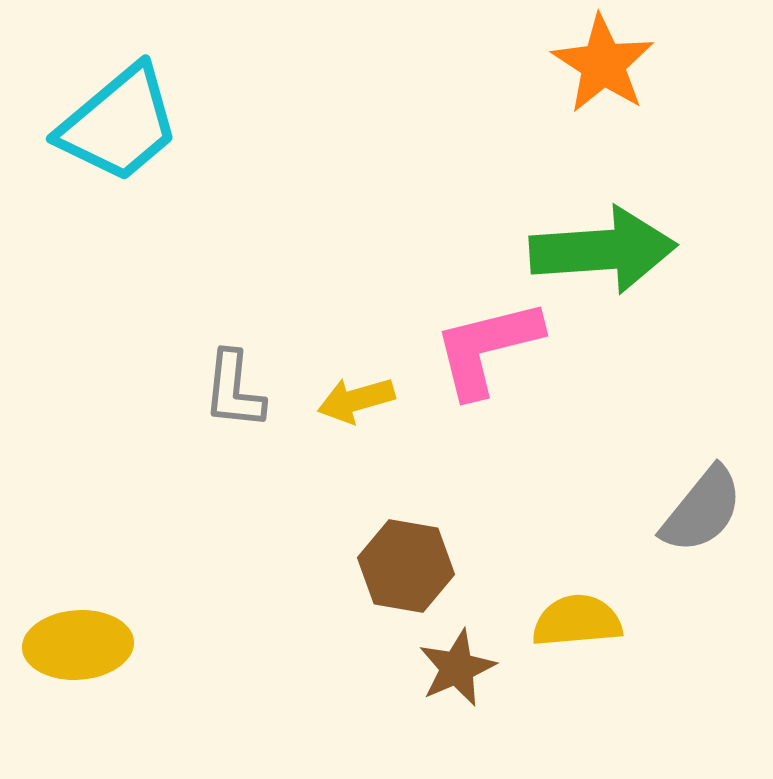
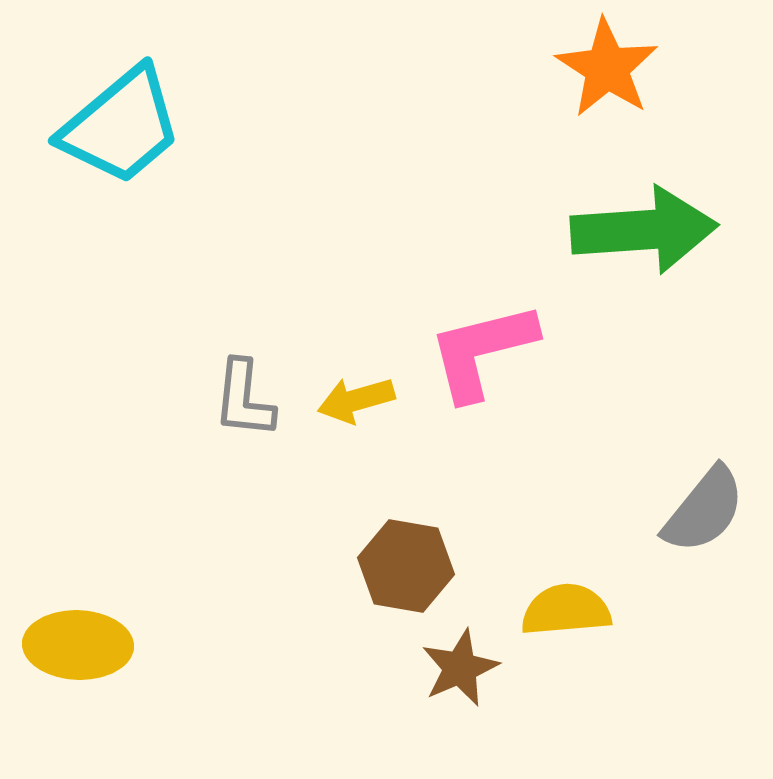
orange star: moved 4 px right, 4 px down
cyan trapezoid: moved 2 px right, 2 px down
green arrow: moved 41 px right, 20 px up
pink L-shape: moved 5 px left, 3 px down
gray L-shape: moved 10 px right, 9 px down
gray semicircle: moved 2 px right
yellow semicircle: moved 11 px left, 11 px up
yellow ellipse: rotated 6 degrees clockwise
brown star: moved 3 px right
